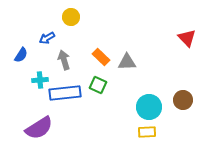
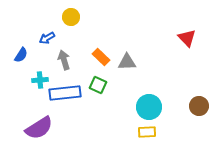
brown circle: moved 16 px right, 6 px down
